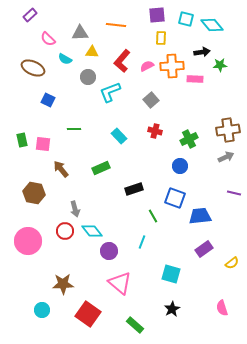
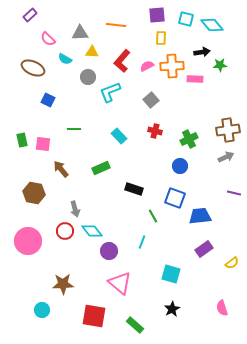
black rectangle at (134, 189): rotated 36 degrees clockwise
red square at (88, 314): moved 6 px right, 2 px down; rotated 25 degrees counterclockwise
